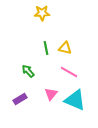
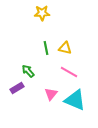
purple rectangle: moved 3 px left, 11 px up
